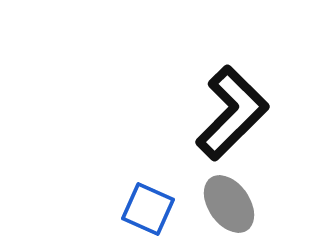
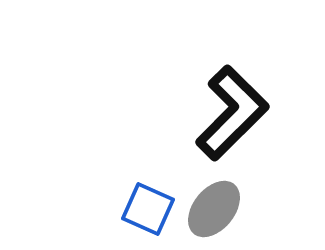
gray ellipse: moved 15 px left, 5 px down; rotated 74 degrees clockwise
